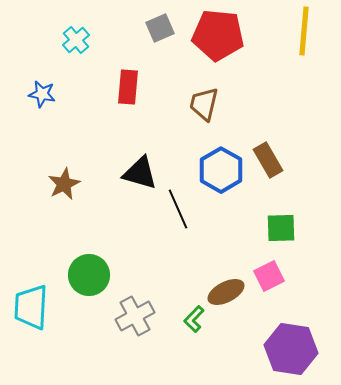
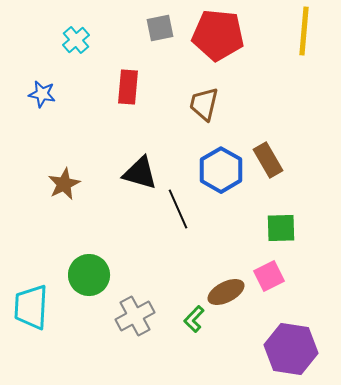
gray square: rotated 12 degrees clockwise
